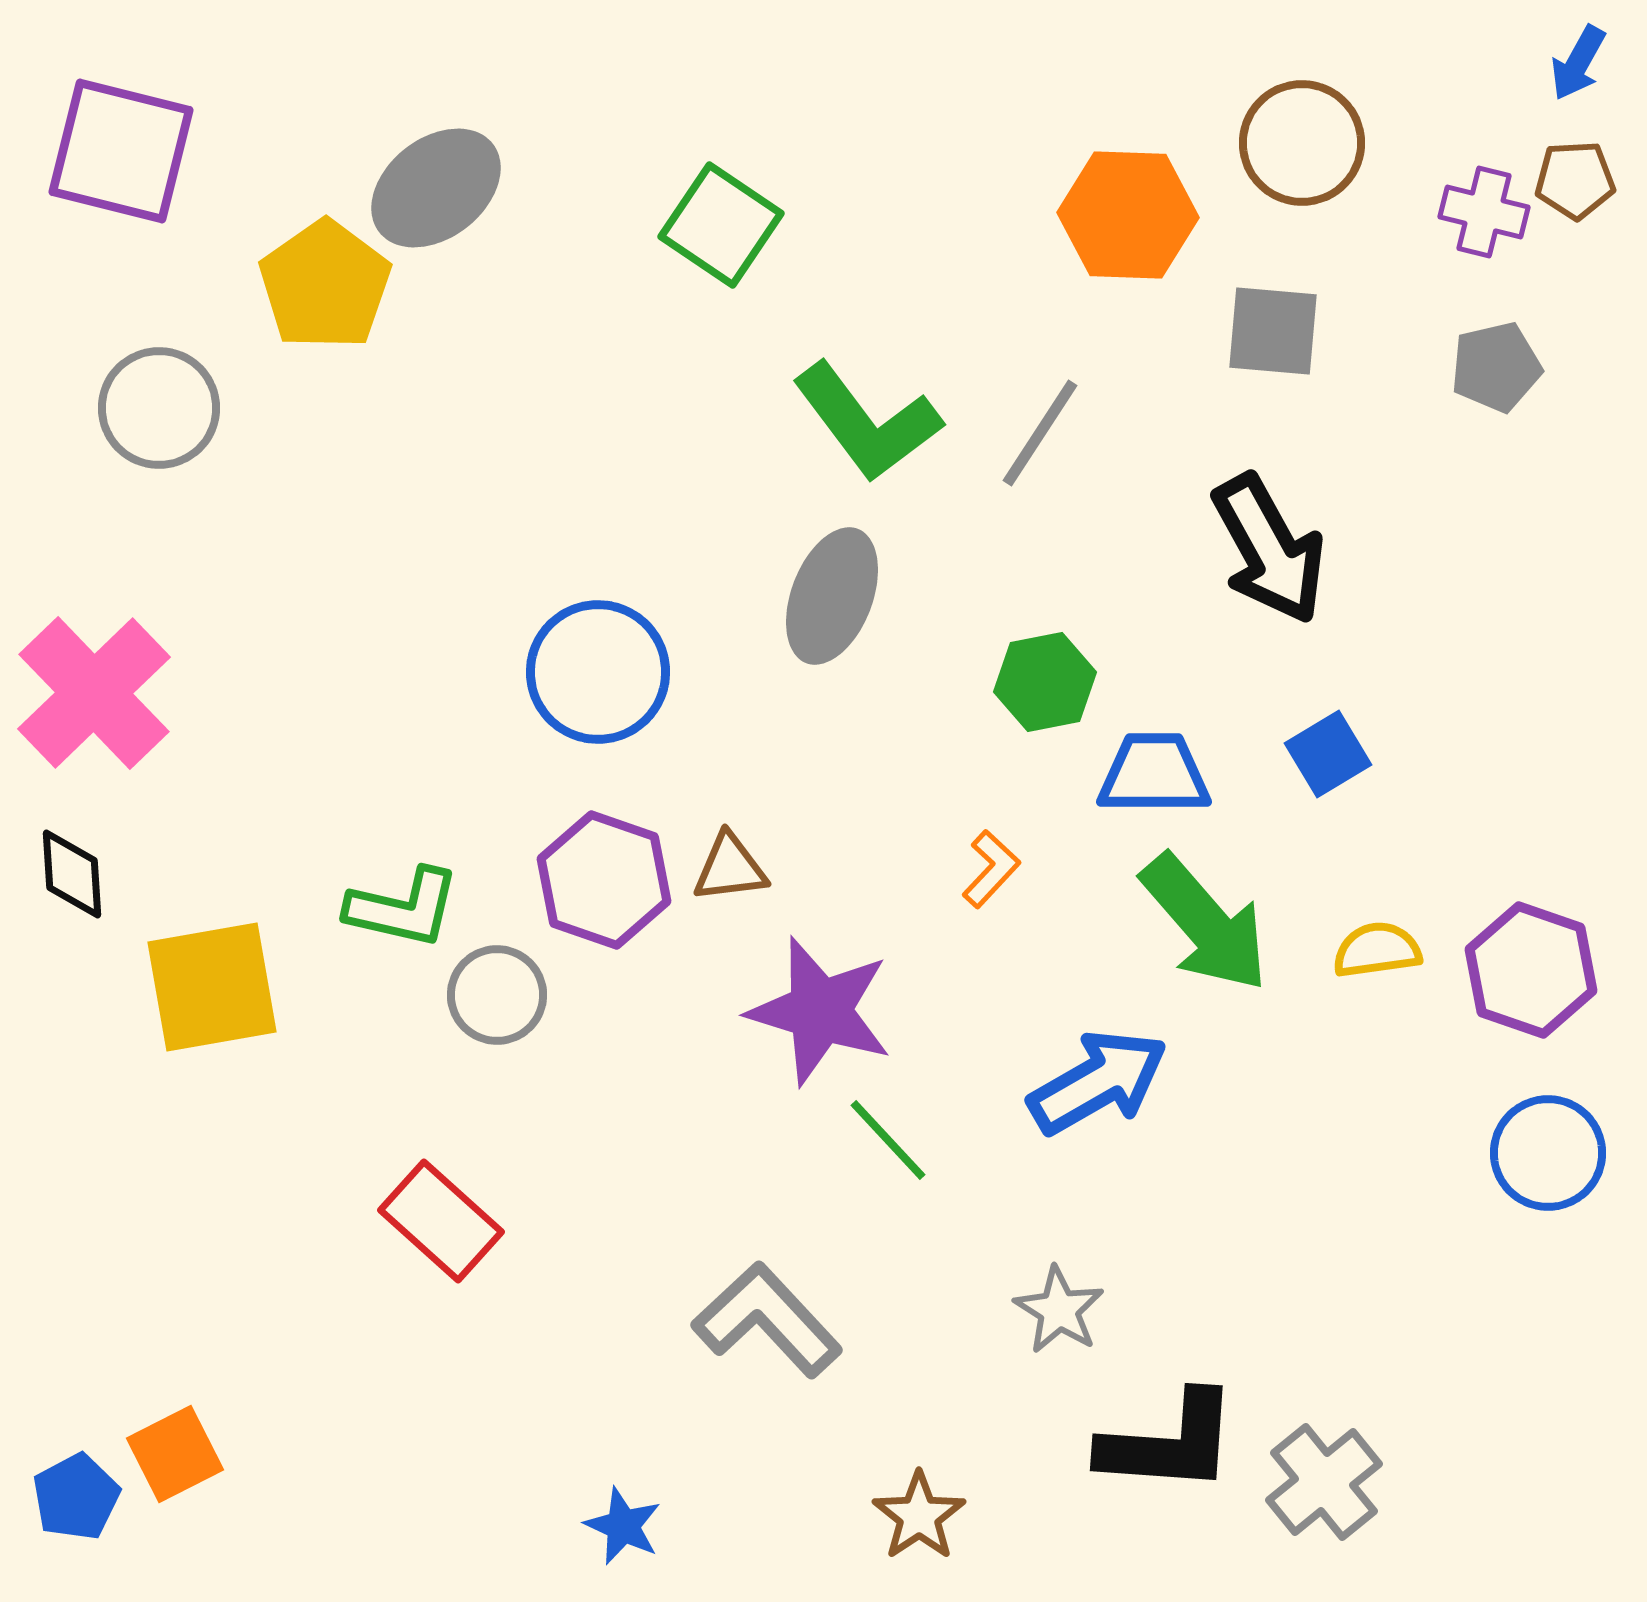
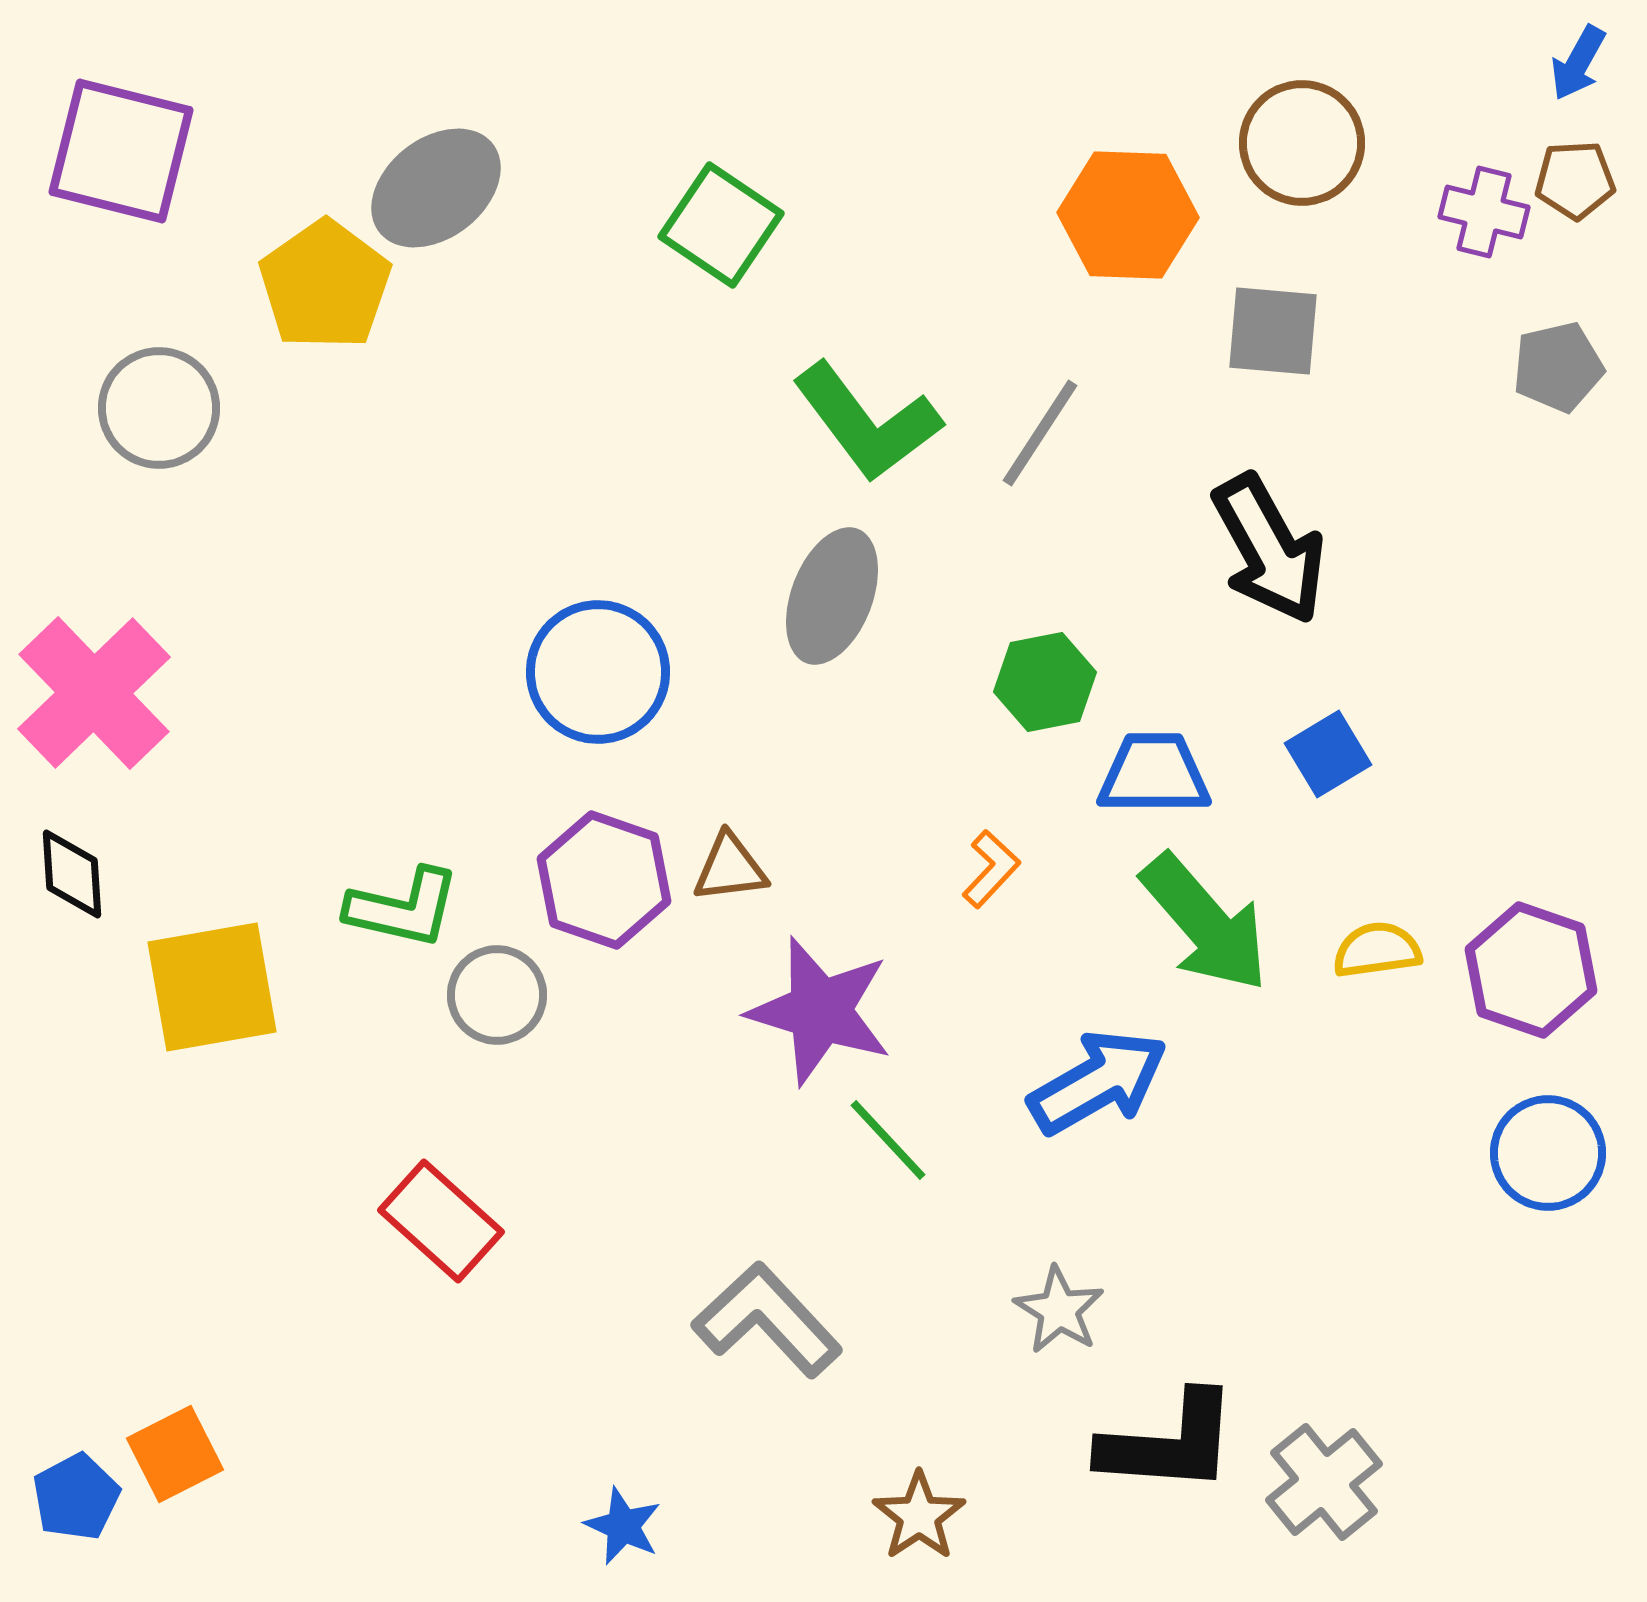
gray pentagon at (1496, 367): moved 62 px right
